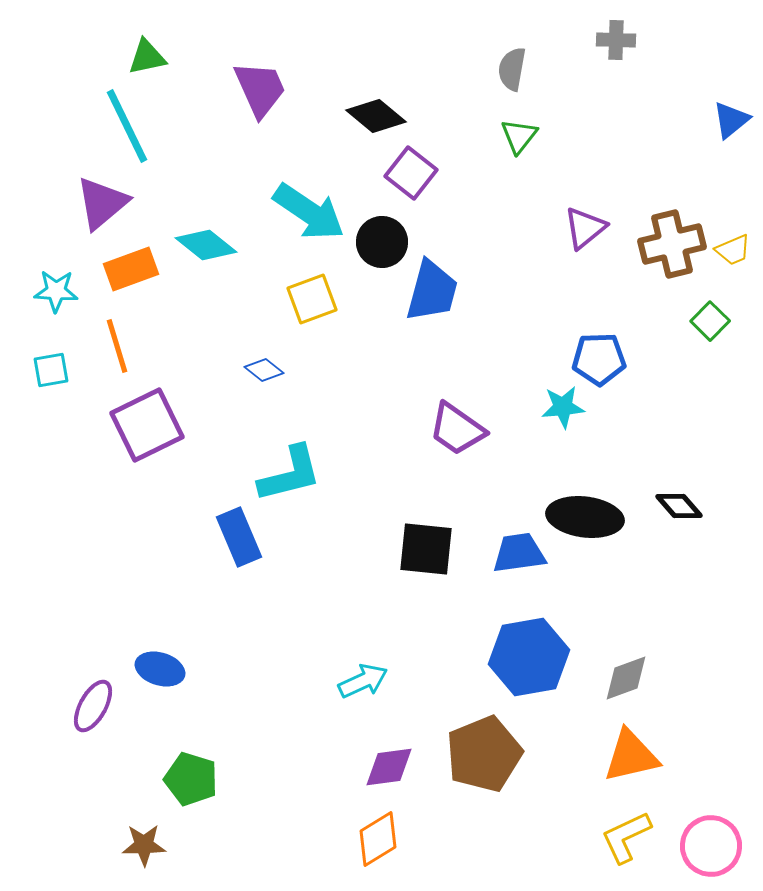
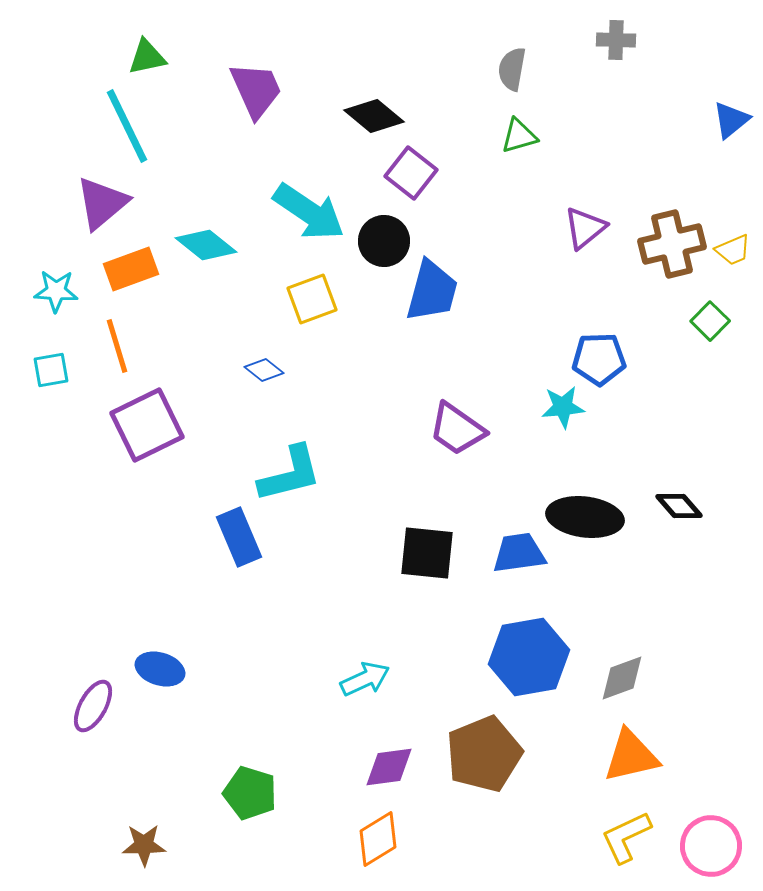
purple trapezoid at (260, 89): moved 4 px left, 1 px down
black diamond at (376, 116): moved 2 px left
green triangle at (519, 136): rotated 36 degrees clockwise
black circle at (382, 242): moved 2 px right, 1 px up
black square at (426, 549): moved 1 px right, 4 px down
gray diamond at (626, 678): moved 4 px left
cyan arrow at (363, 681): moved 2 px right, 2 px up
green pentagon at (191, 779): moved 59 px right, 14 px down
